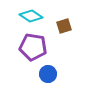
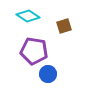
cyan diamond: moved 3 px left
purple pentagon: moved 1 px right, 4 px down
